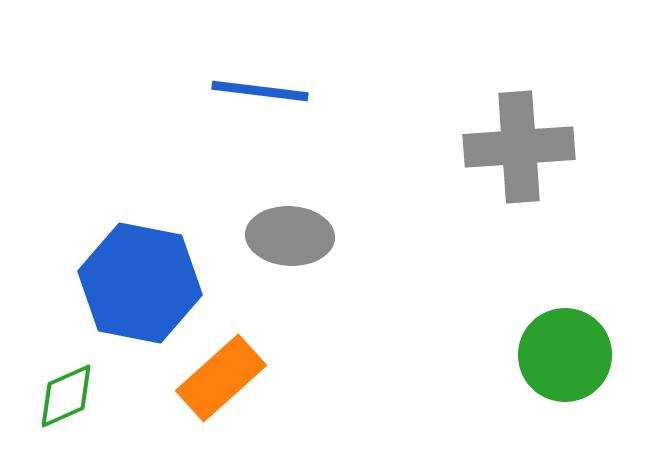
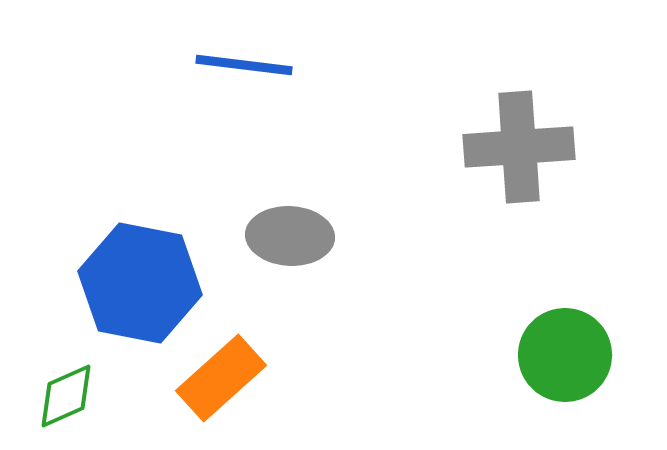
blue line: moved 16 px left, 26 px up
